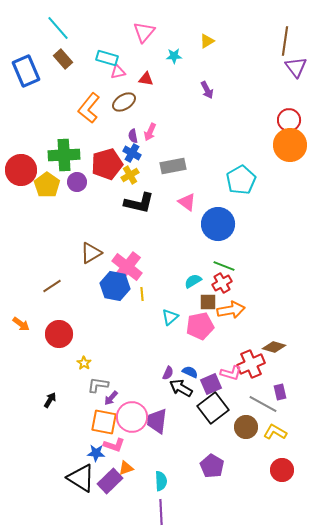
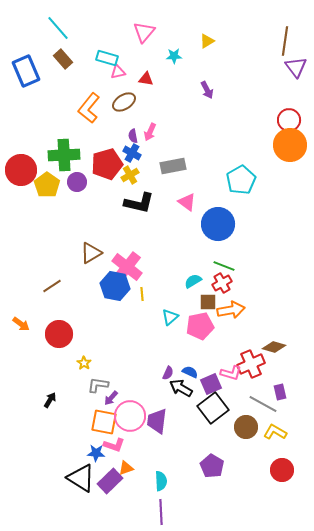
pink circle at (132, 417): moved 2 px left, 1 px up
